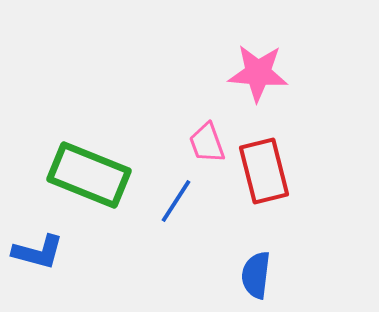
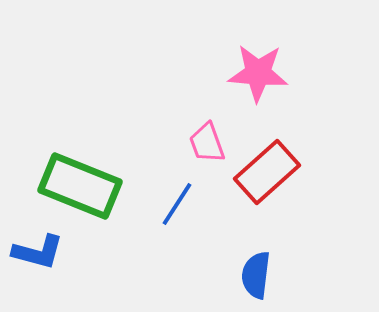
red rectangle: moved 3 px right, 1 px down; rotated 62 degrees clockwise
green rectangle: moved 9 px left, 11 px down
blue line: moved 1 px right, 3 px down
